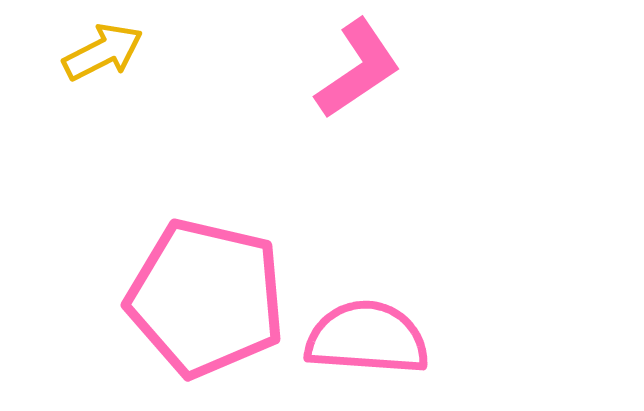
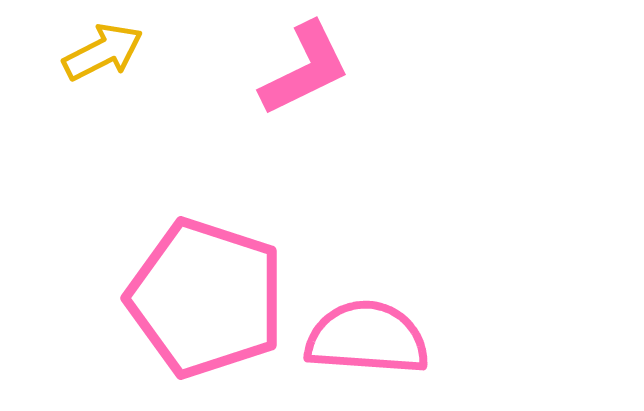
pink L-shape: moved 53 px left; rotated 8 degrees clockwise
pink pentagon: rotated 5 degrees clockwise
